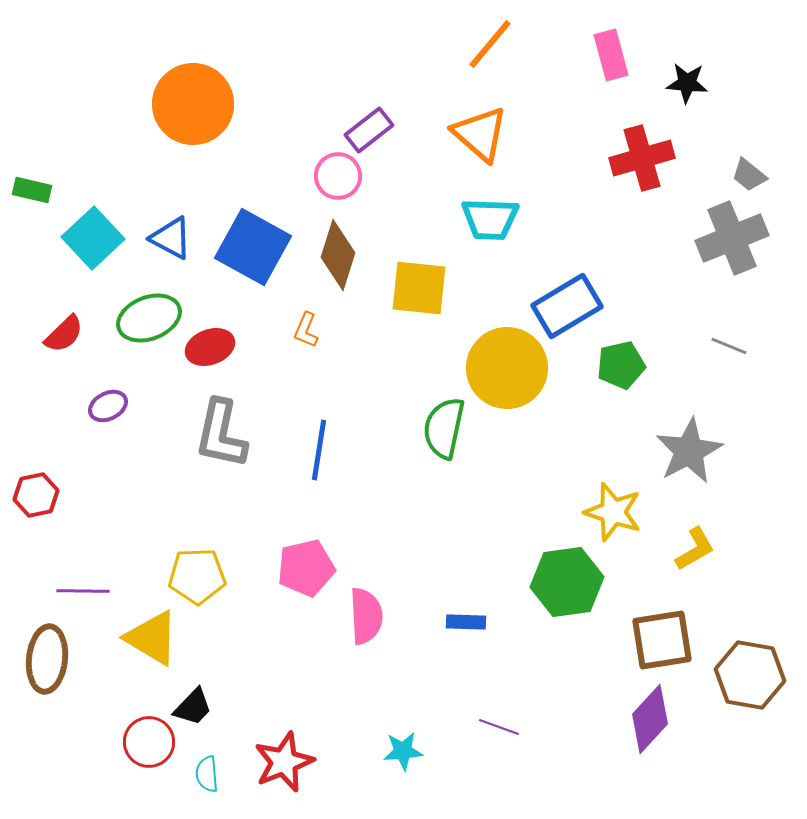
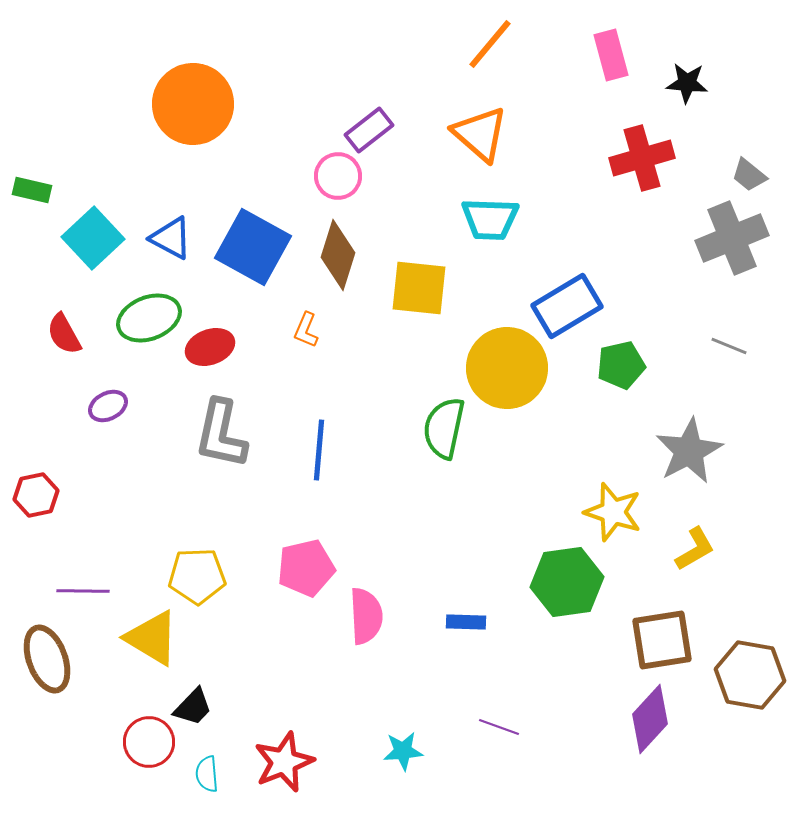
red semicircle at (64, 334): rotated 105 degrees clockwise
blue line at (319, 450): rotated 4 degrees counterclockwise
brown ellipse at (47, 659): rotated 26 degrees counterclockwise
